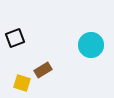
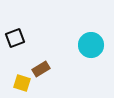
brown rectangle: moved 2 px left, 1 px up
